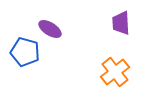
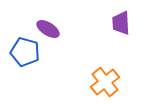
purple ellipse: moved 2 px left
orange cross: moved 10 px left, 10 px down
